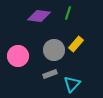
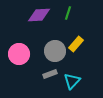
purple diamond: moved 1 px up; rotated 10 degrees counterclockwise
gray circle: moved 1 px right, 1 px down
pink circle: moved 1 px right, 2 px up
cyan triangle: moved 3 px up
